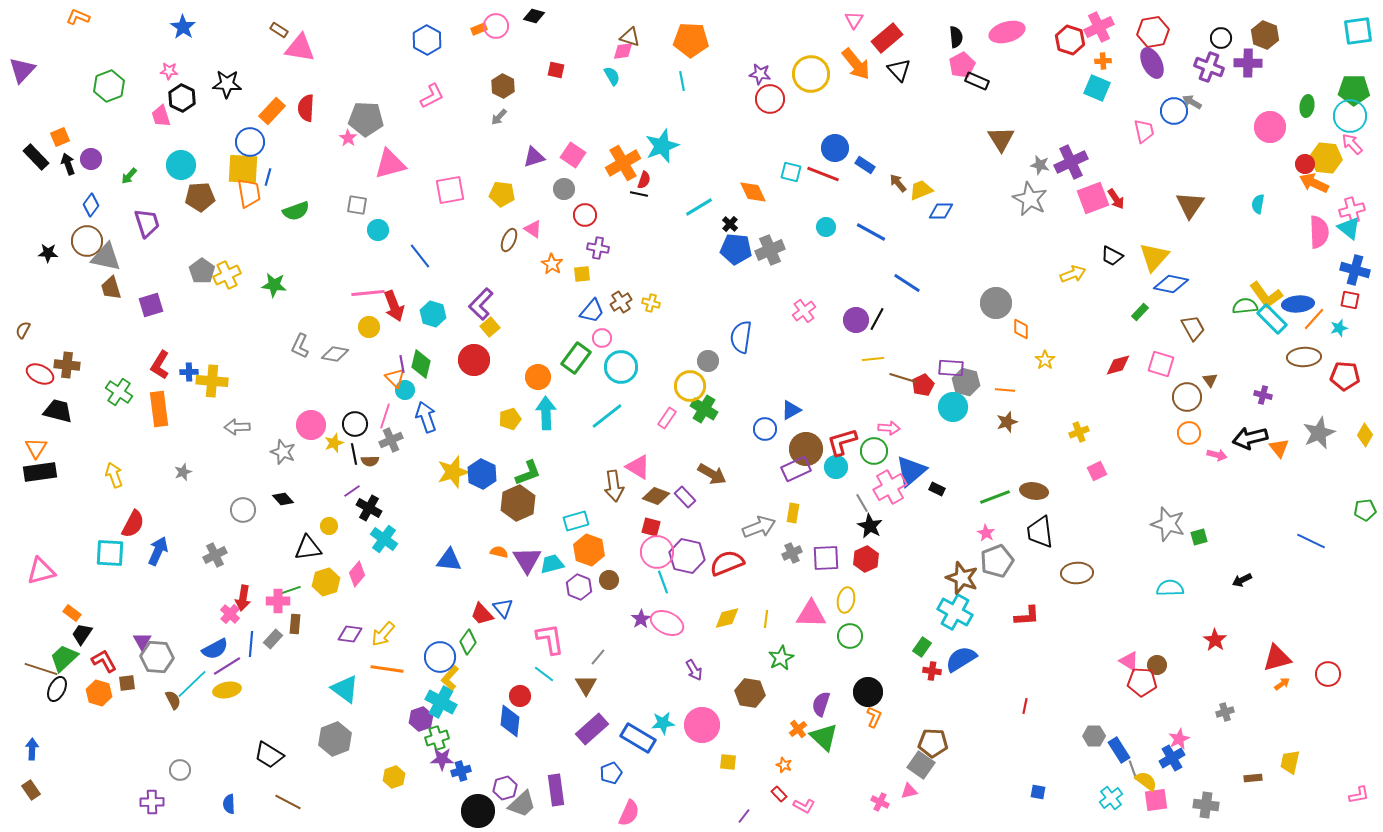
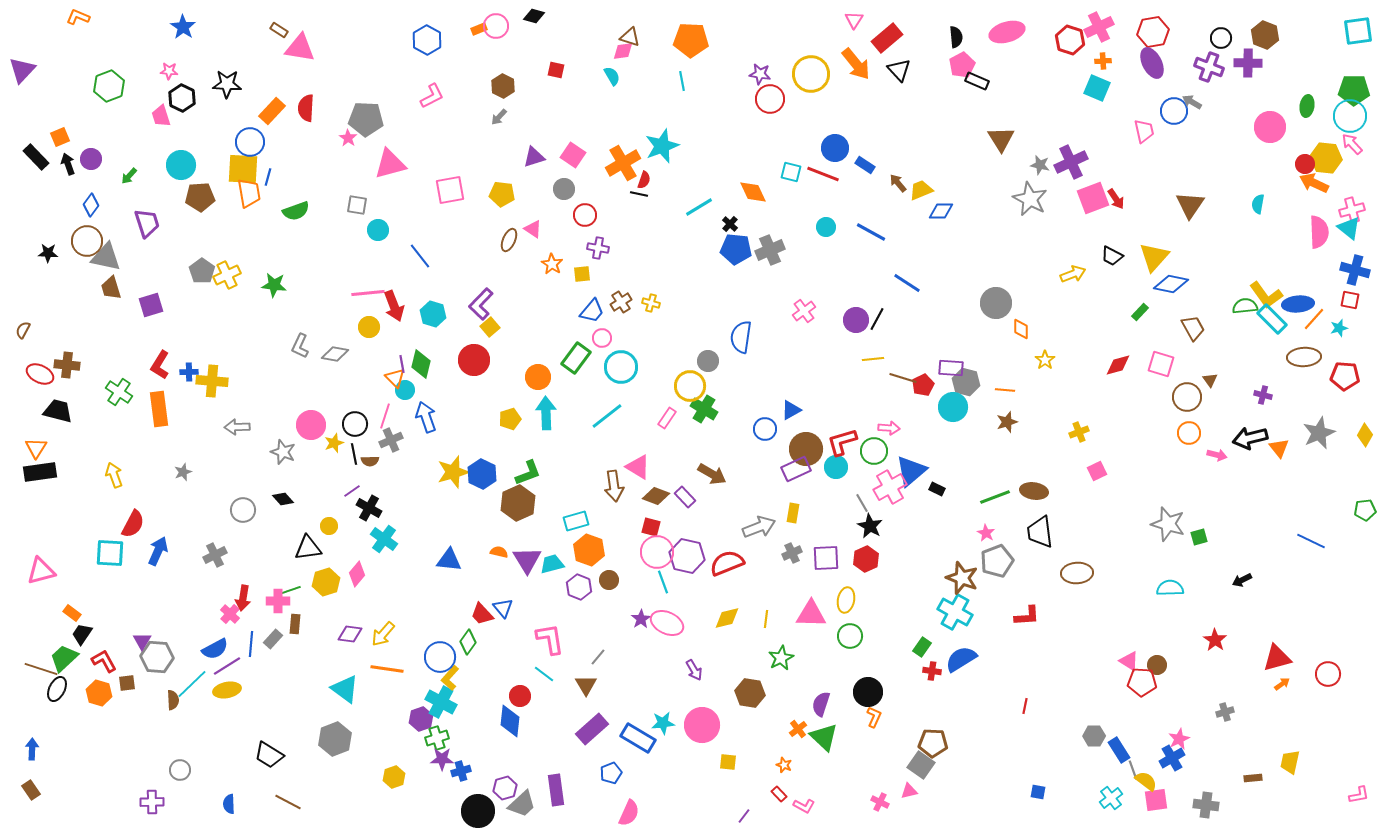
brown semicircle at (173, 700): rotated 24 degrees clockwise
